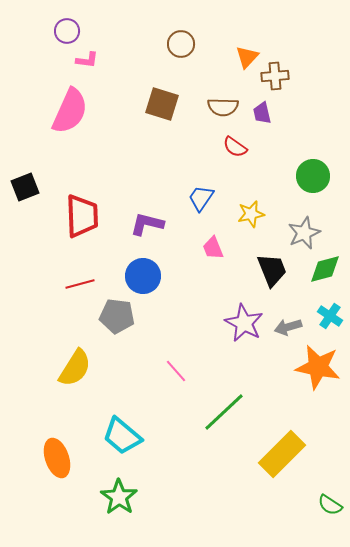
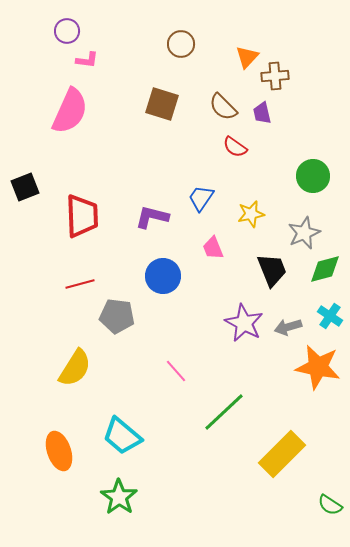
brown semicircle: rotated 44 degrees clockwise
purple L-shape: moved 5 px right, 7 px up
blue circle: moved 20 px right
orange ellipse: moved 2 px right, 7 px up
